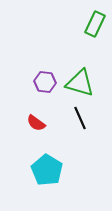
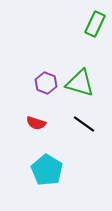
purple hexagon: moved 1 px right, 1 px down; rotated 15 degrees clockwise
black line: moved 4 px right, 6 px down; rotated 30 degrees counterclockwise
red semicircle: rotated 18 degrees counterclockwise
